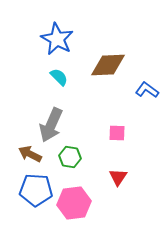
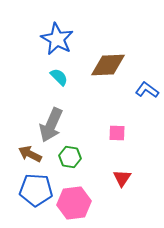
red triangle: moved 4 px right, 1 px down
